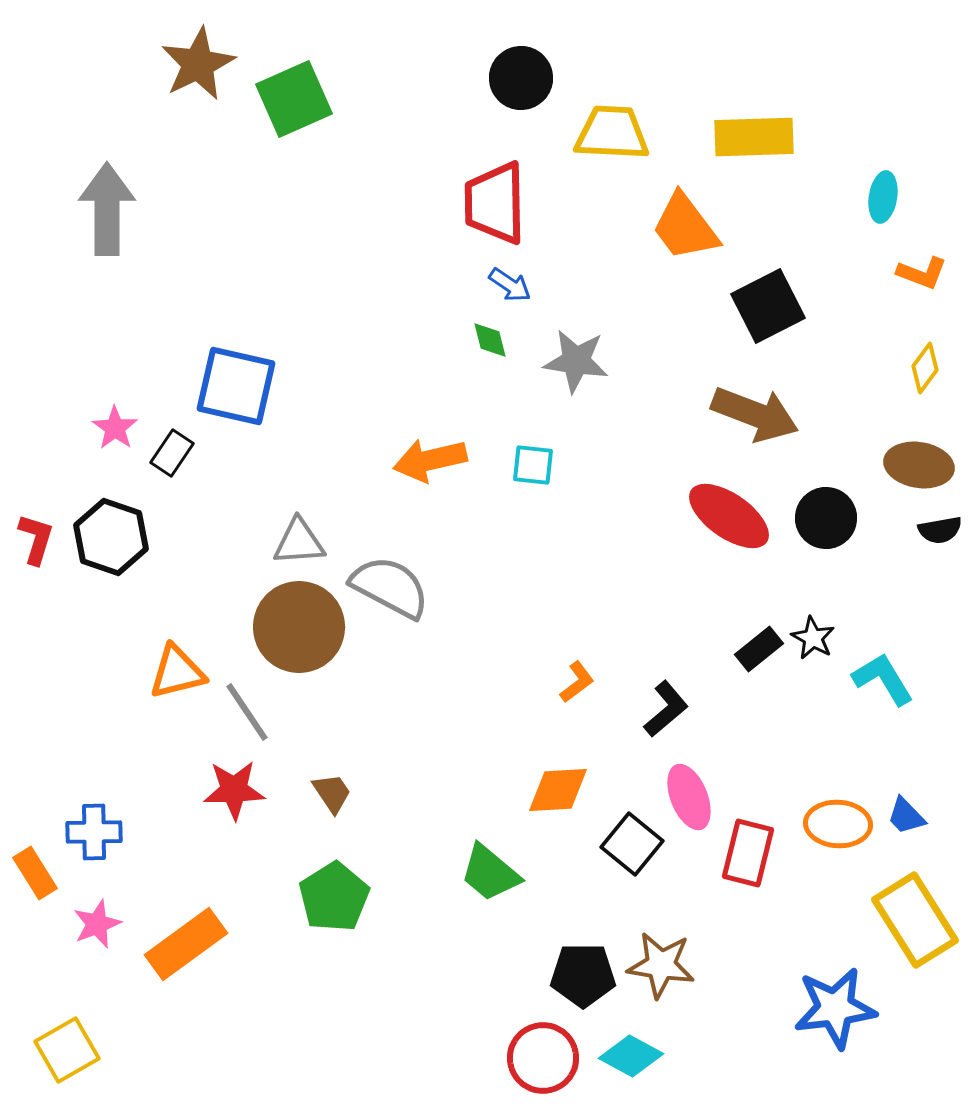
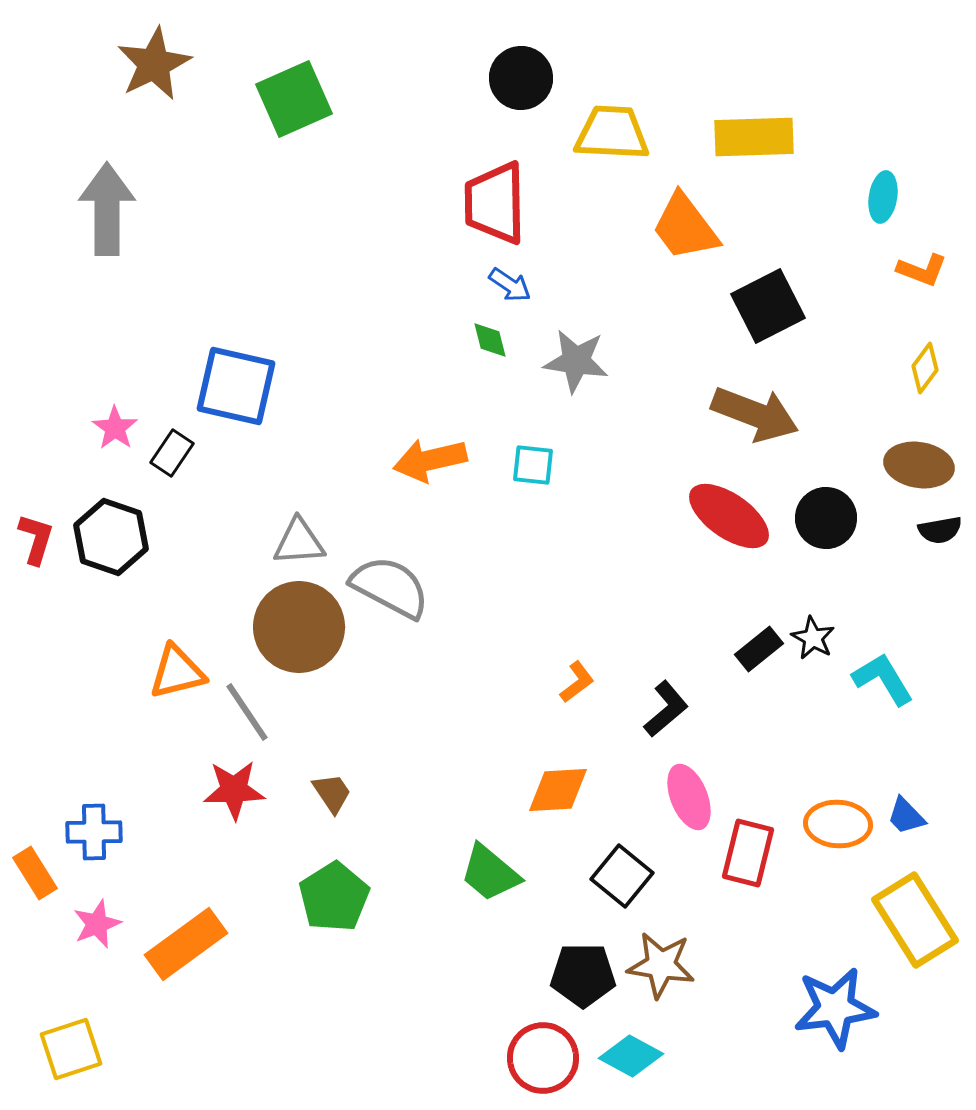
brown star at (198, 64): moved 44 px left
orange L-shape at (922, 273): moved 3 px up
black square at (632, 844): moved 10 px left, 32 px down
yellow square at (67, 1050): moved 4 px right, 1 px up; rotated 12 degrees clockwise
